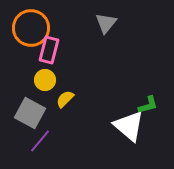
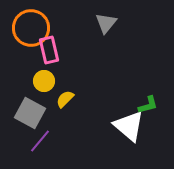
pink rectangle: rotated 28 degrees counterclockwise
yellow circle: moved 1 px left, 1 px down
